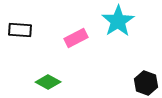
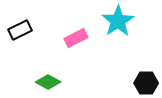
black rectangle: rotated 30 degrees counterclockwise
black hexagon: rotated 20 degrees counterclockwise
